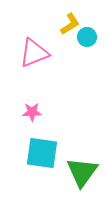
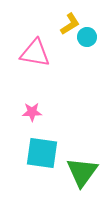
pink triangle: moved 1 px right; rotated 32 degrees clockwise
